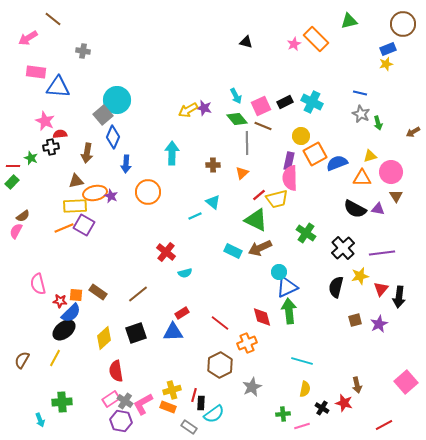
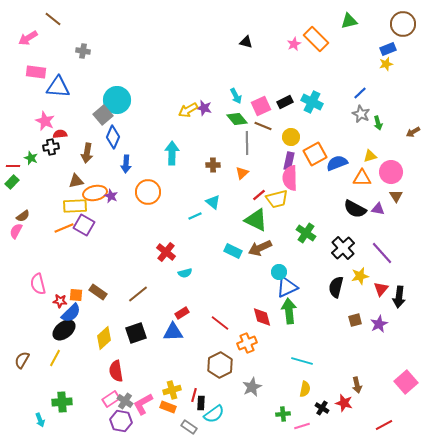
blue line at (360, 93): rotated 56 degrees counterclockwise
yellow circle at (301, 136): moved 10 px left, 1 px down
purple line at (382, 253): rotated 55 degrees clockwise
